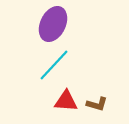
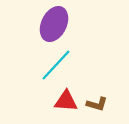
purple ellipse: moved 1 px right
cyan line: moved 2 px right
